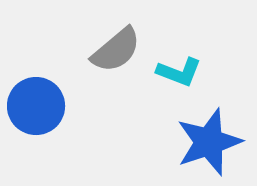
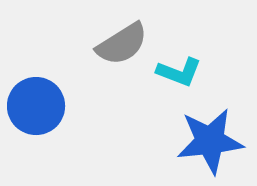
gray semicircle: moved 6 px right, 6 px up; rotated 8 degrees clockwise
blue star: moved 1 px right, 1 px up; rotated 12 degrees clockwise
